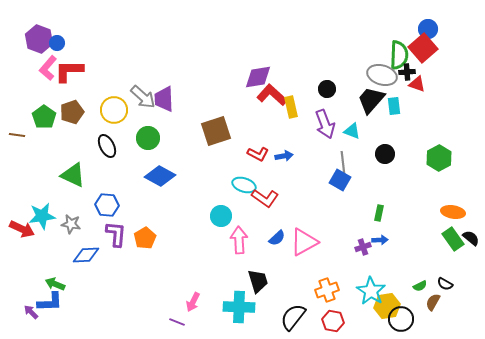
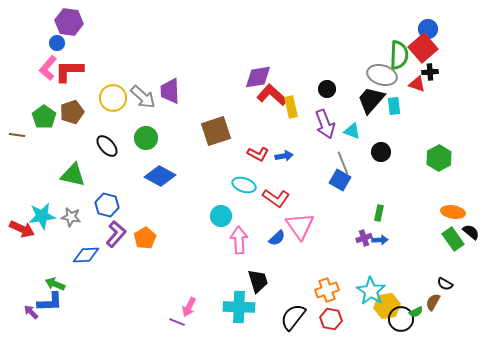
purple hexagon at (39, 39): moved 30 px right, 17 px up; rotated 12 degrees counterclockwise
black cross at (407, 72): moved 23 px right
purple trapezoid at (164, 99): moved 6 px right, 8 px up
yellow circle at (114, 110): moved 1 px left, 12 px up
green circle at (148, 138): moved 2 px left
black ellipse at (107, 146): rotated 15 degrees counterclockwise
black circle at (385, 154): moved 4 px left, 2 px up
gray line at (343, 163): rotated 15 degrees counterclockwise
green triangle at (73, 175): rotated 12 degrees counterclockwise
red L-shape at (265, 198): moved 11 px right
blue hexagon at (107, 205): rotated 10 degrees clockwise
gray star at (71, 224): moved 7 px up
purple L-shape at (116, 234): rotated 36 degrees clockwise
black semicircle at (471, 238): moved 6 px up
pink triangle at (304, 242): moved 4 px left, 16 px up; rotated 36 degrees counterclockwise
purple cross at (363, 247): moved 1 px right, 9 px up
green semicircle at (420, 286): moved 4 px left, 26 px down
pink arrow at (193, 302): moved 4 px left, 5 px down
red hexagon at (333, 321): moved 2 px left, 2 px up
